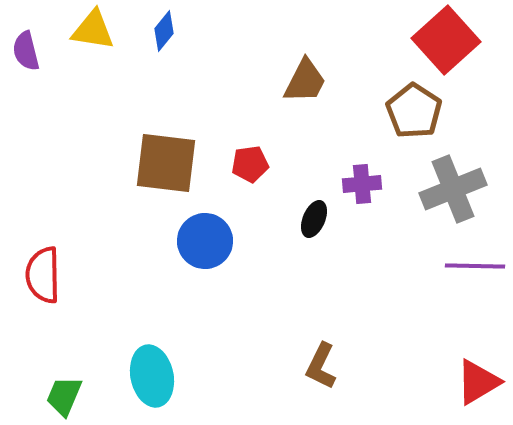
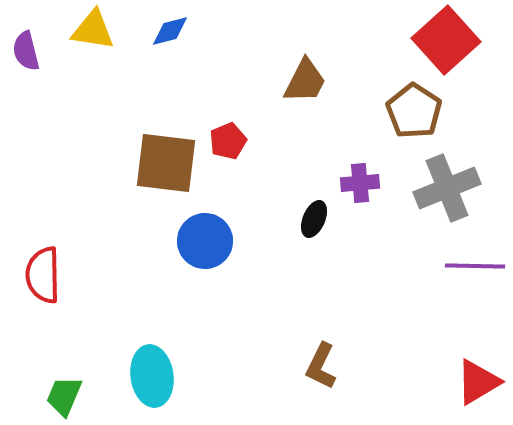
blue diamond: moved 6 px right; rotated 36 degrees clockwise
red pentagon: moved 22 px left, 23 px up; rotated 15 degrees counterclockwise
purple cross: moved 2 px left, 1 px up
gray cross: moved 6 px left, 1 px up
cyan ellipse: rotated 4 degrees clockwise
